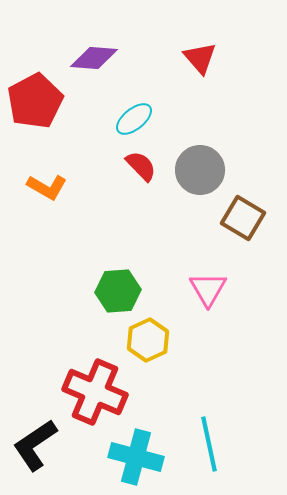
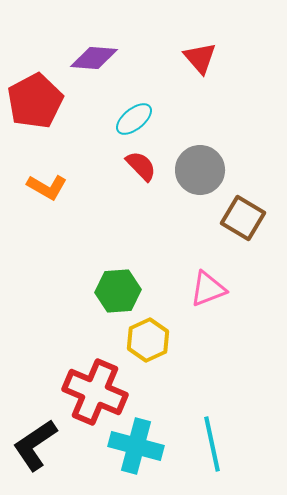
pink triangle: rotated 39 degrees clockwise
cyan line: moved 3 px right
cyan cross: moved 11 px up
